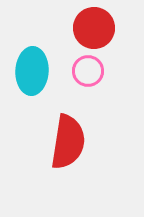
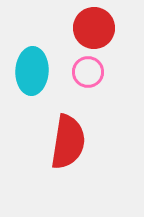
pink circle: moved 1 px down
